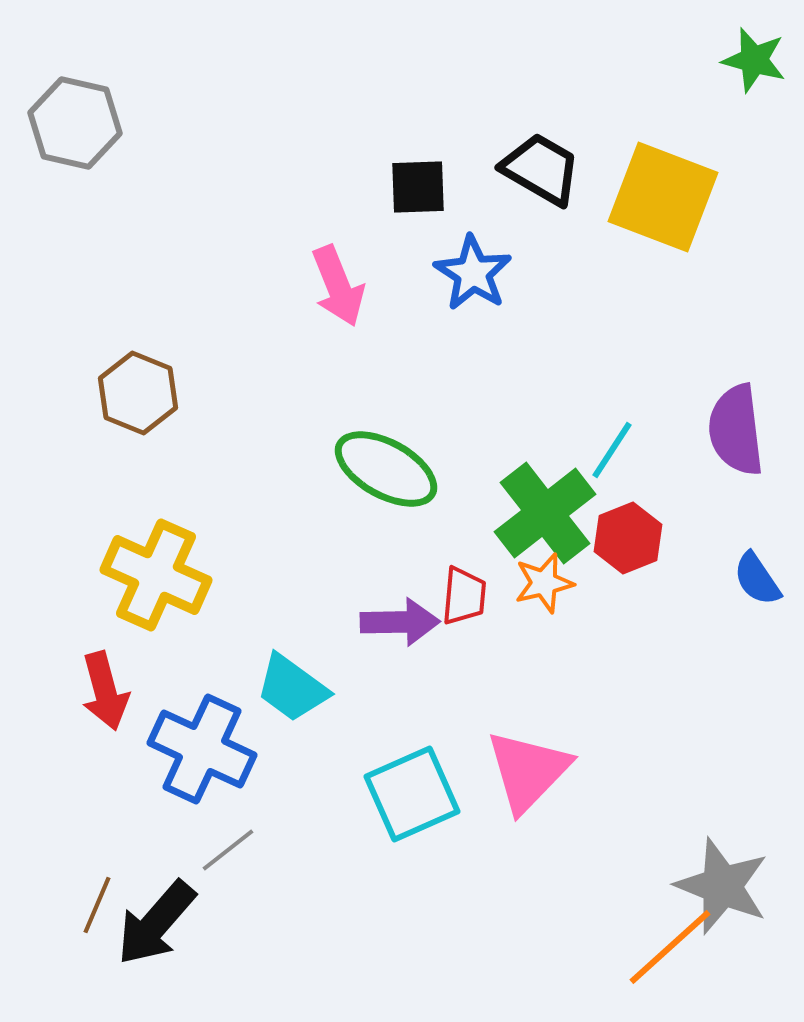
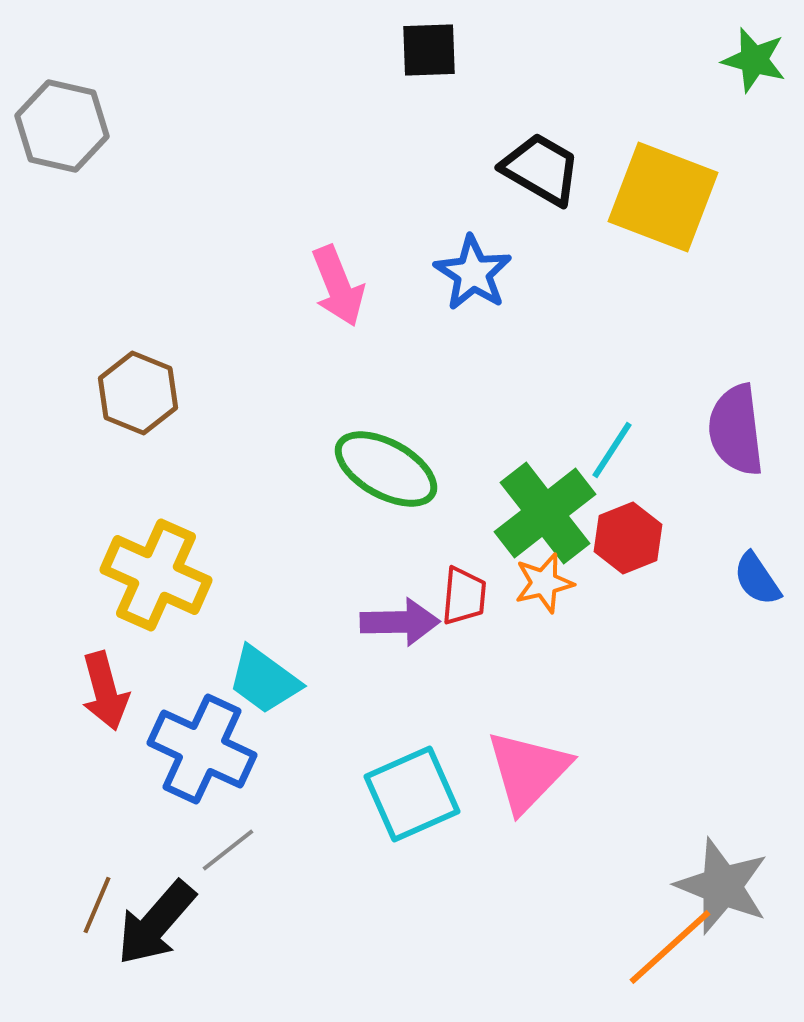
gray hexagon: moved 13 px left, 3 px down
black square: moved 11 px right, 137 px up
cyan trapezoid: moved 28 px left, 8 px up
